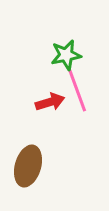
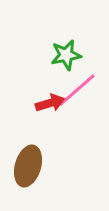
pink line: rotated 69 degrees clockwise
red arrow: moved 1 px down
